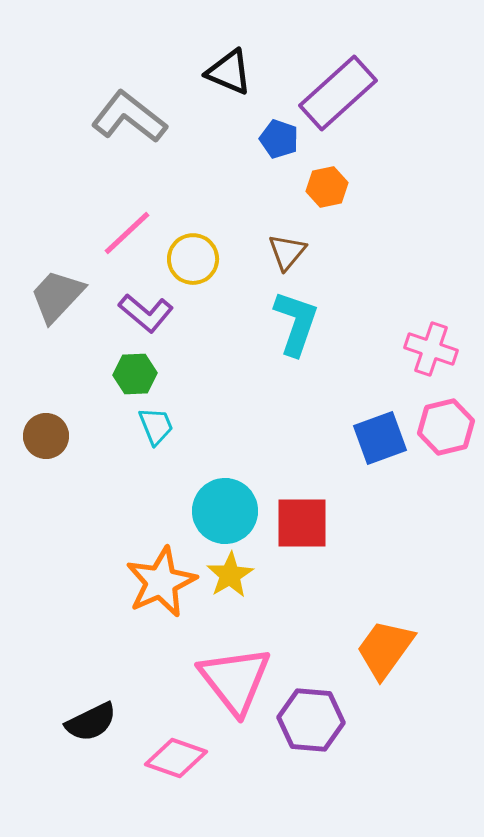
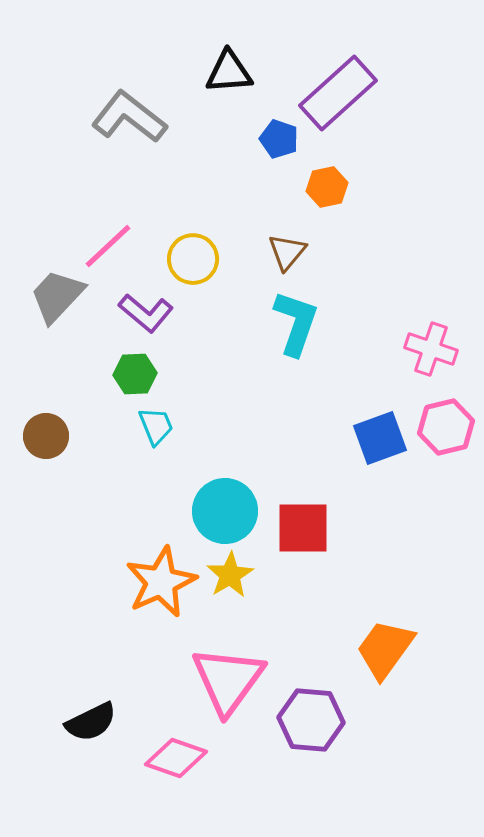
black triangle: rotated 27 degrees counterclockwise
pink line: moved 19 px left, 13 px down
red square: moved 1 px right, 5 px down
pink triangle: moved 7 px left; rotated 14 degrees clockwise
